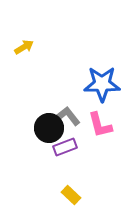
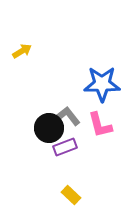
yellow arrow: moved 2 px left, 4 px down
